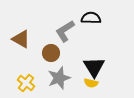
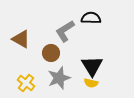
black triangle: moved 2 px left, 1 px up
